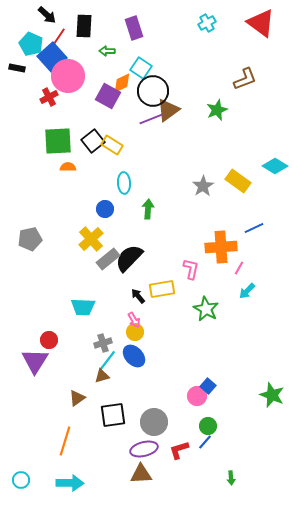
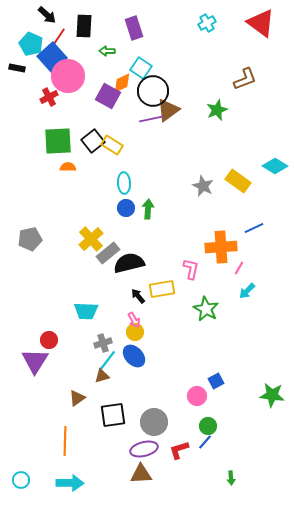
purple line at (151, 119): rotated 10 degrees clockwise
gray star at (203, 186): rotated 15 degrees counterclockwise
blue circle at (105, 209): moved 21 px right, 1 px up
black semicircle at (129, 258): moved 5 px down; rotated 32 degrees clockwise
gray rectangle at (108, 259): moved 6 px up
cyan trapezoid at (83, 307): moved 3 px right, 4 px down
blue square at (208, 386): moved 8 px right, 5 px up; rotated 21 degrees clockwise
green star at (272, 395): rotated 15 degrees counterclockwise
orange line at (65, 441): rotated 16 degrees counterclockwise
